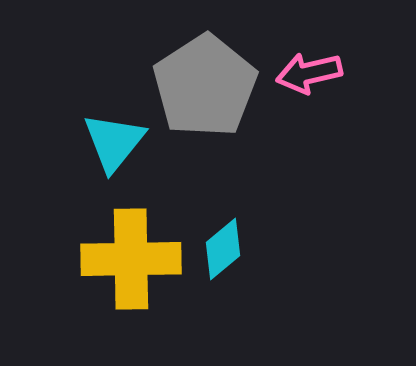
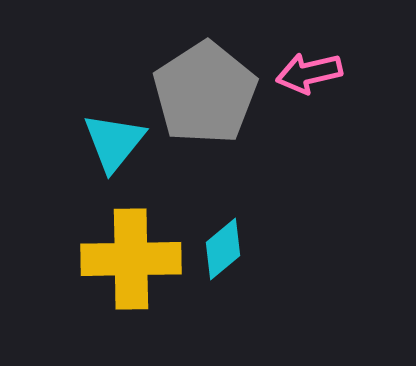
gray pentagon: moved 7 px down
